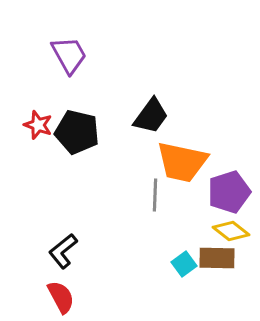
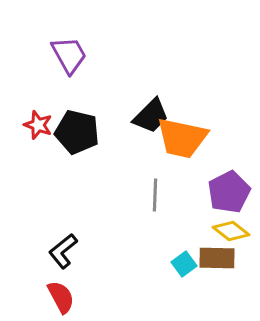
black trapezoid: rotated 9 degrees clockwise
orange trapezoid: moved 24 px up
purple pentagon: rotated 9 degrees counterclockwise
